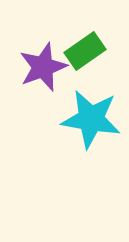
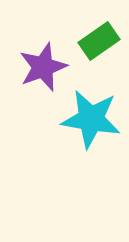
green rectangle: moved 14 px right, 10 px up
